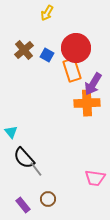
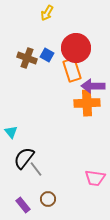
brown cross: moved 3 px right, 8 px down; rotated 30 degrees counterclockwise
purple arrow: moved 2 px down; rotated 60 degrees clockwise
black semicircle: rotated 80 degrees clockwise
